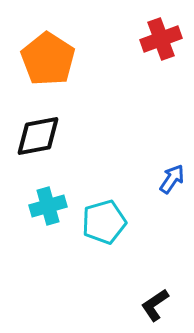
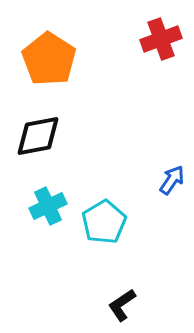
orange pentagon: moved 1 px right
blue arrow: moved 1 px down
cyan cross: rotated 9 degrees counterclockwise
cyan pentagon: rotated 15 degrees counterclockwise
black L-shape: moved 33 px left
